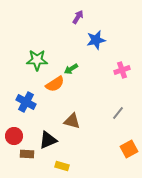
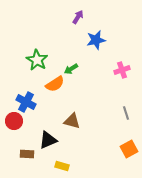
green star: rotated 30 degrees clockwise
gray line: moved 8 px right; rotated 56 degrees counterclockwise
red circle: moved 15 px up
